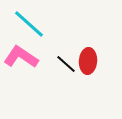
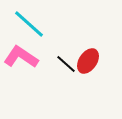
red ellipse: rotated 30 degrees clockwise
